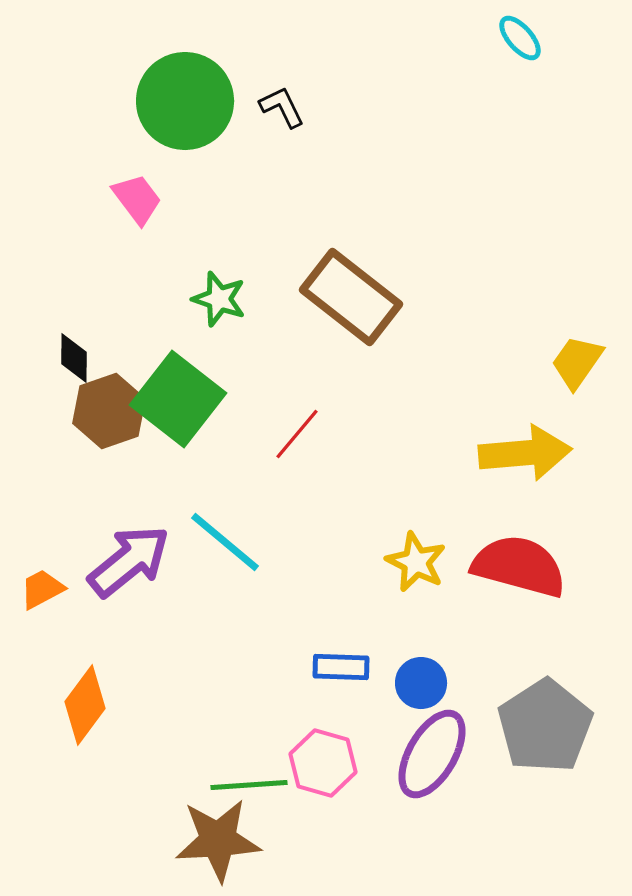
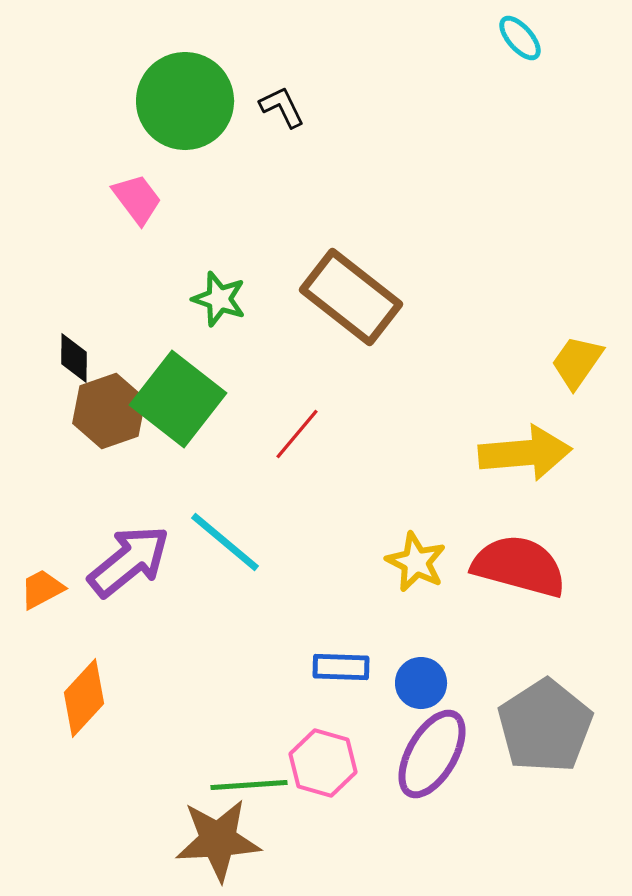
orange diamond: moved 1 px left, 7 px up; rotated 6 degrees clockwise
